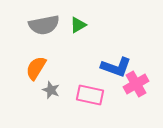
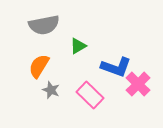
green triangle: moved 21 px down
orange semicircle: moved 3 px right, 2 px up
pink cross: moved 2 px right; rotated 15 degrees counterclockwise
pink rectangle: rotated 32 degrees clockwise
